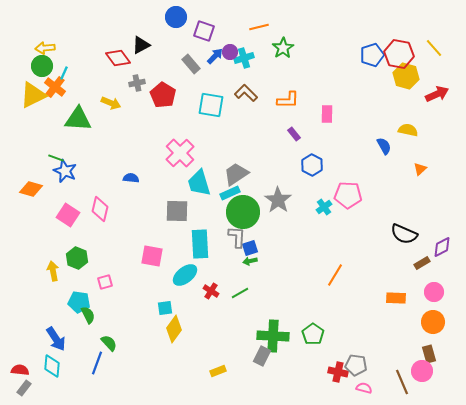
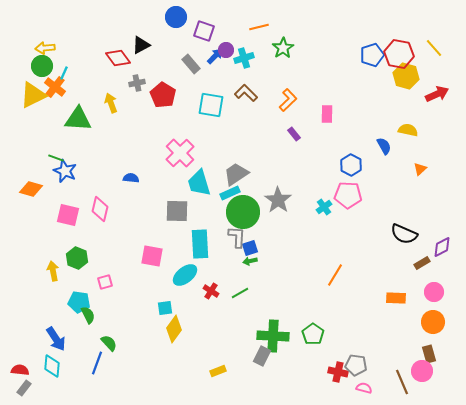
purple circle at (230, 52): moved 4 px left, 2 px up
orange L-shape at (288, 100): rotated 45 degrees counterclockwise
yellow arrow at (111, 103): rotated 132 degrees counterclockwise
blue hexagon at (312, 165): moved 39 px right
pink square at (68, 215): rotated 20 degrees counterclockwise
